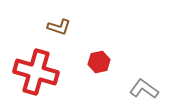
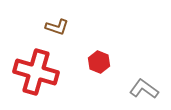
brown L-shape: moved 2 px left
red hexagon: rotated 25 degrees counterclockwise
